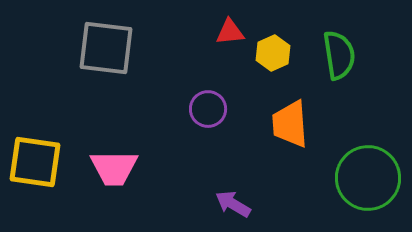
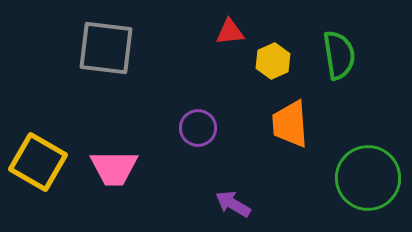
yellow hexagon: moved 8 px down
purple circle: moved 10 px left, 19 px down
yellow square: moved 3 px right; rotated 22 degrees clockwise
